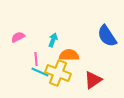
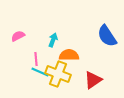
pink semicircle: moved 1 px up
yellow cross: moved 1 px down
